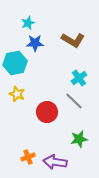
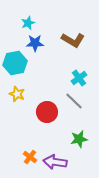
orange cross: moved 2 px right; rotated 32 degrees counterclockwise
